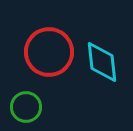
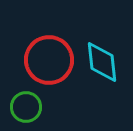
red circle: moved 8 px down
